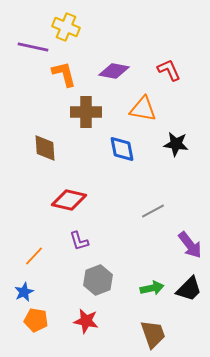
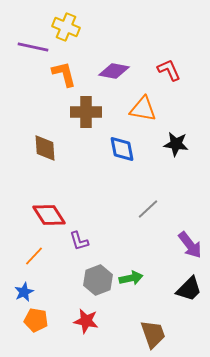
red diamond: moved 20 px left, 15 px down; rotated 44 degrees clockwise
gray line: moved 5 px left, 2 px up; rotated 15 degrees counterclockwise
green arrow: moved 21 px left, 10 px up
